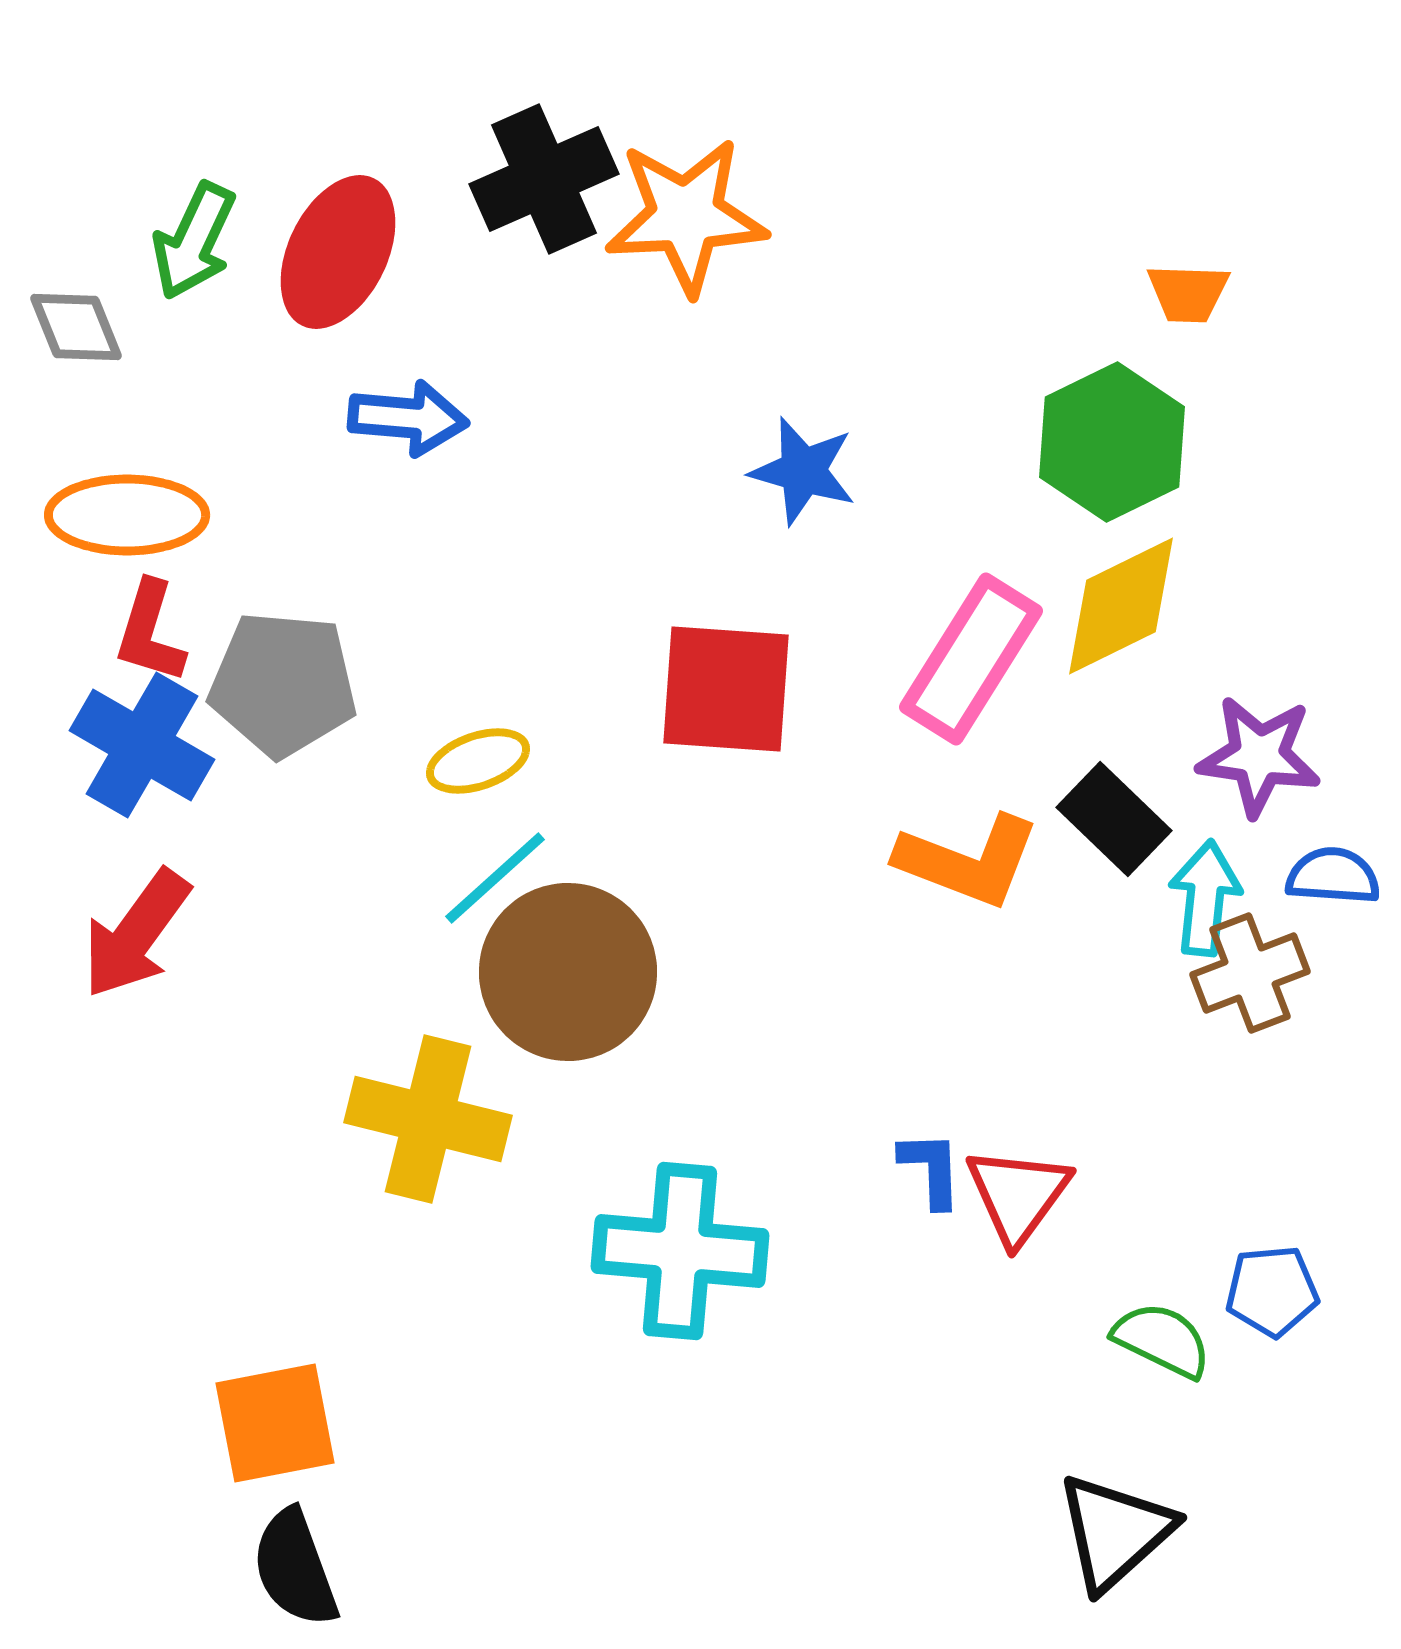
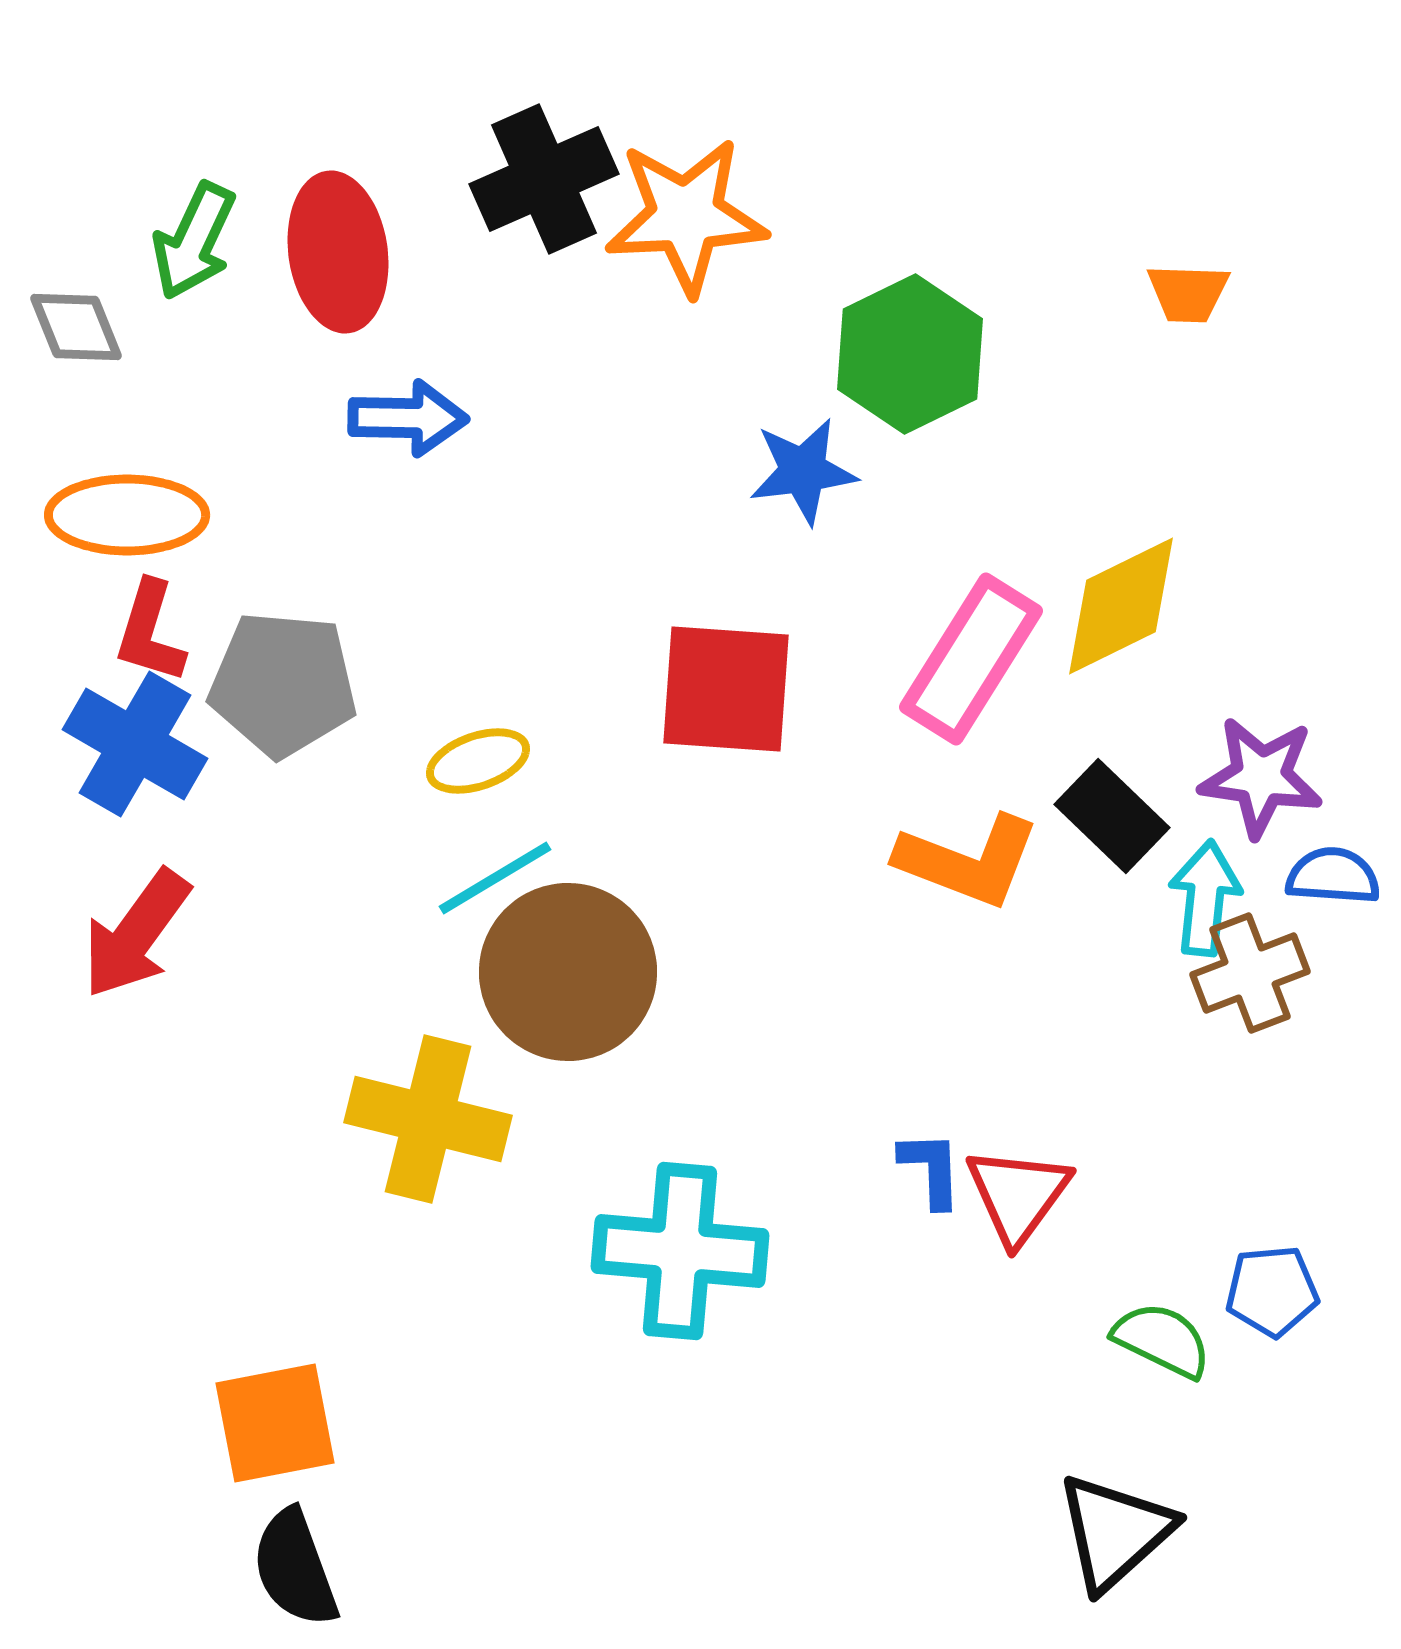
red ellipse: rotated 34 degrees counterclockwise
blue arrow: rotated 4 degrees counterclockwise
green hexagon: moved 202 px left, 88 px up
blue star: rotated 23 degrees counterclockwise
blue cross: moved 7 px left, 1 px up
purple star: moved 2 px right, 21 px down
black rectangle: moved 2 px left, 3 px up
cyan line: rotated 11 degrees clockwise
